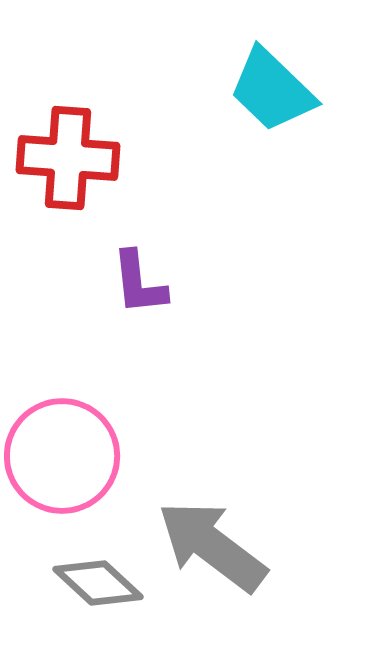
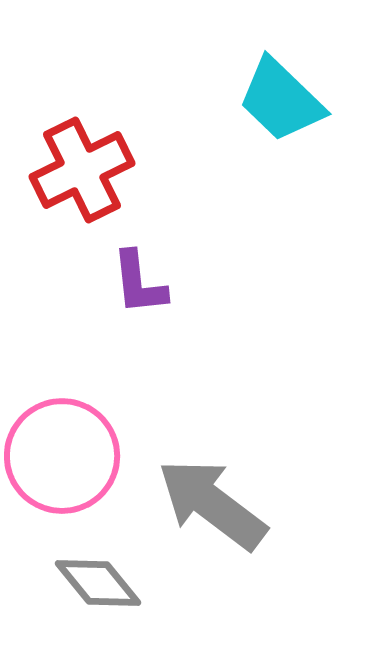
cyan trapezoid: moved 9 px right, 10 px down
red cross: moved 14 px right, 12 px down; rotated 30 degrees counterclockwise
gray arrow: moved 42 px up
gray diamond: rotated 8 degrees clockwise
